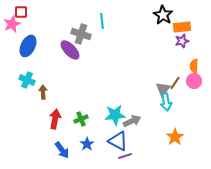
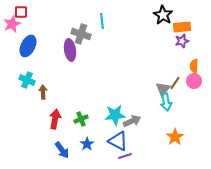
purple ellipse: rotated 35 degrees clockwise
